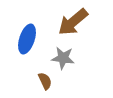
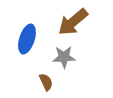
gray star: moved 1 px right, 1 px up; rotated 10 degrees counterclockwise
brown semicircle: moved 1 px right, 1 px down
